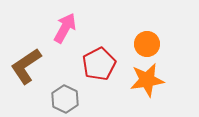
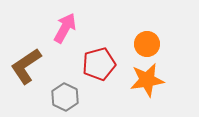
red pentagon: rotated 12 degrees clockwise
gray hexagon: moved 2 px up
